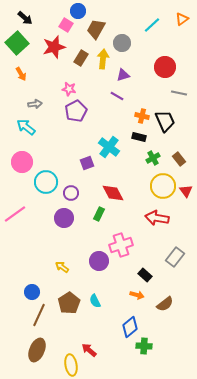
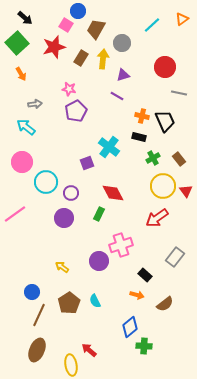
red arrow at (157, 218): rotated 45 degrees counterclockwise
